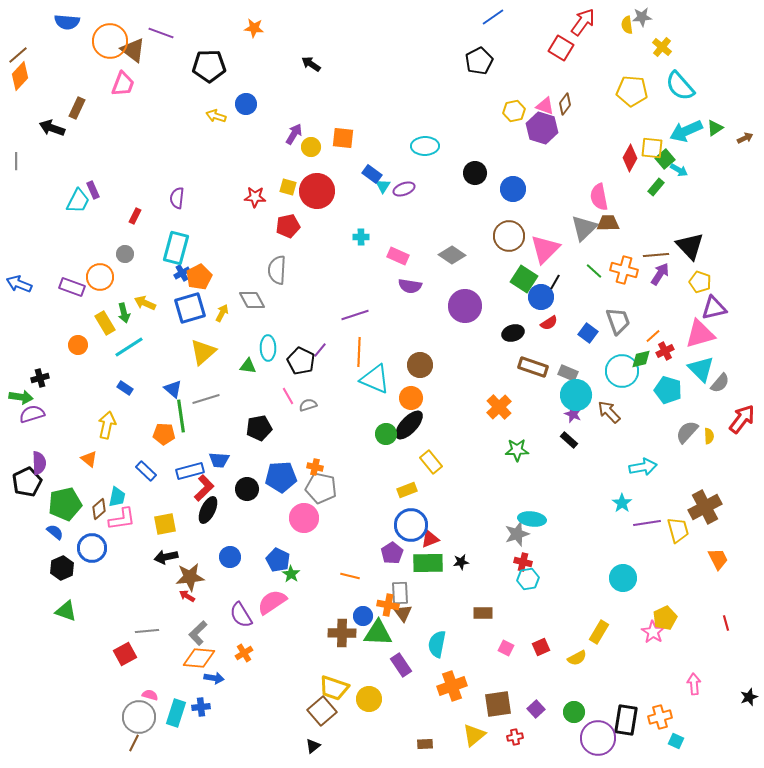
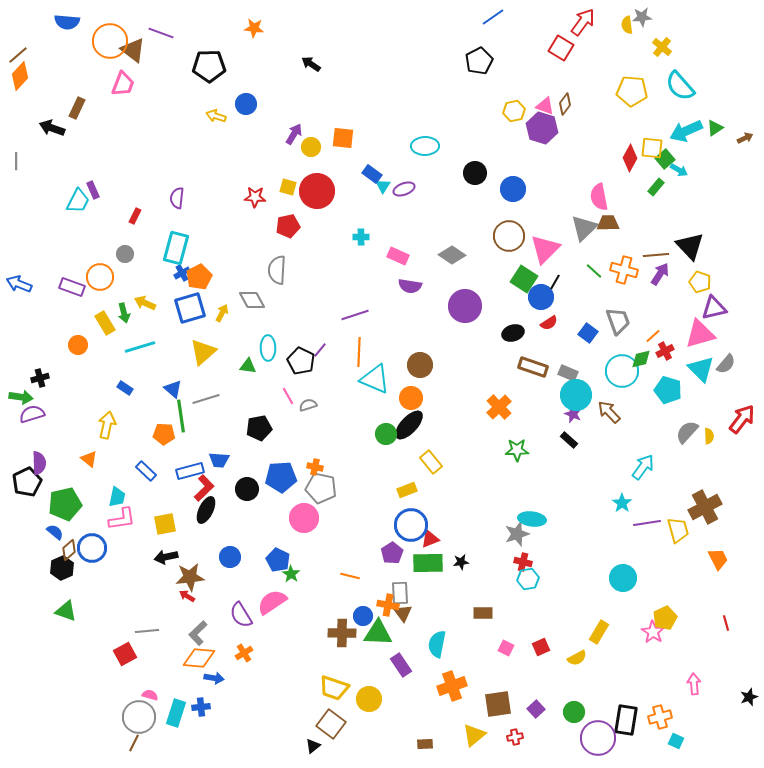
cyan line at (129, 347): moved 11 px right; rotated 16 degrees clockwise
gray semicircle at (720, 383): moved 6 px right, 19 px up
cyan arrow at (643, 467): rotated 44 degrees counterclockwise
brown diamond at (99, 509): moved 30 px left, 41 px down
black ellipse at (208, 510): moved 2 px left
brown square at (322, 711): moved 9 px right, 13 px down; rotated 12 degrees counterclockwise
